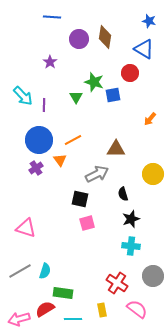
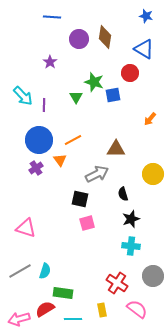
blue star: moved 3 px left, 5 px up
